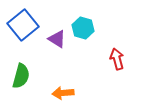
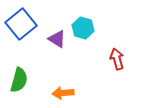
blue square: moved 2 px left, 1 px up
green semicircle: moved 2 px left, 4 px down
